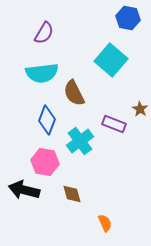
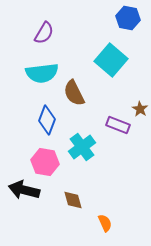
purple rectangle: moved 4 px right, 1 px down
cyan cross: moved 2 px right, 6 px down
brown diamond: moved 1 px right, 6 px down
